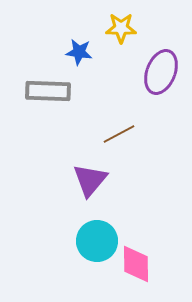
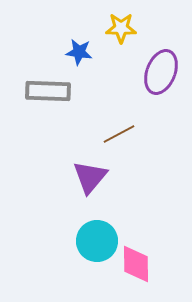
purple triangle: moved 3 px up
